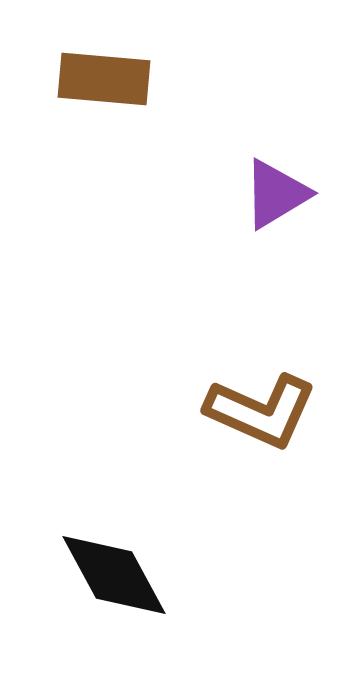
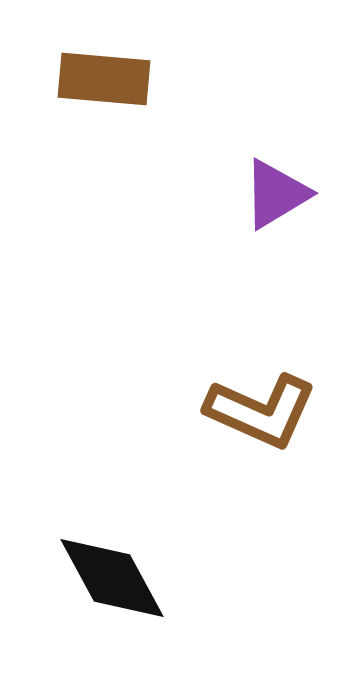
black diamond: moved 2 px left, 3 px down
